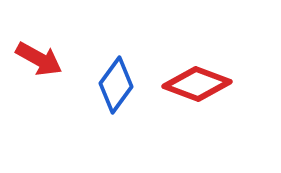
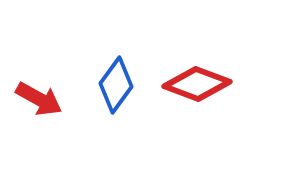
red arrow: moved 40 px down
